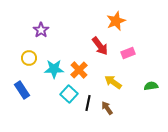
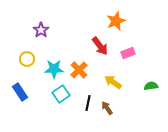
yellow circle: moved 2 px left, 1 px down
blue rectangle: moved 2 px left, 2 px down
cyan square: moved 8 px left; rotated 12 degrees clockwise
